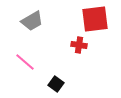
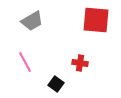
red square: moved 1 px right, 1 px down; rotated 12 degrees clockwise
red cross: moved 1 px right, 18 px down
pink line: rotated 20 degrees clockwise
